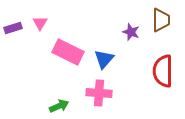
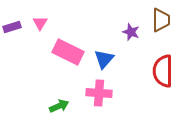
purple rectangle: moved 1 px left, 1 px up
